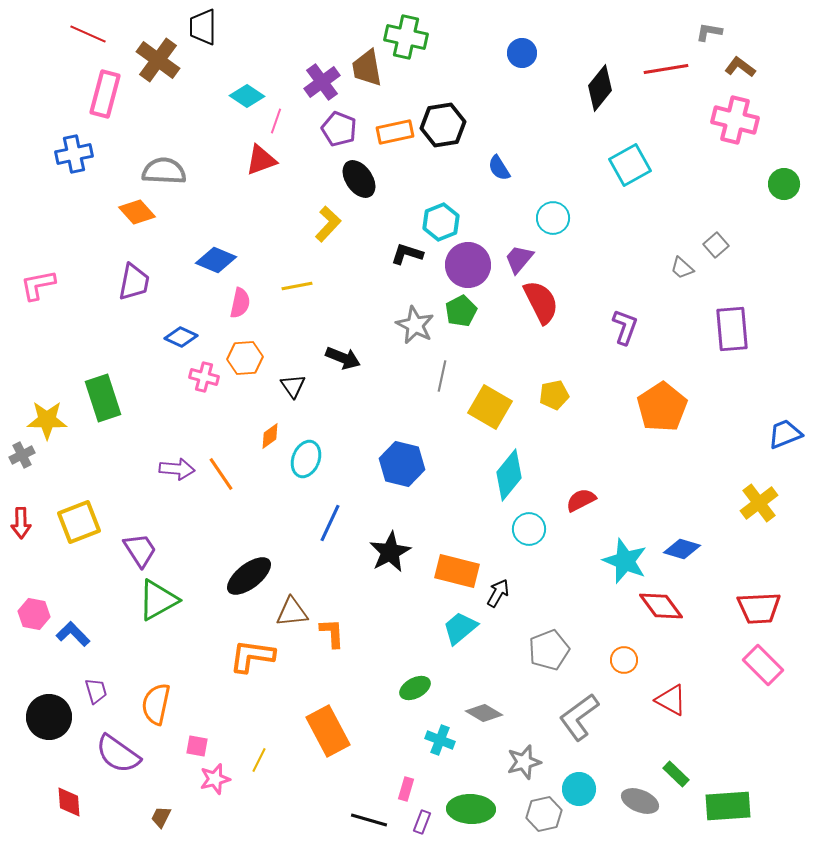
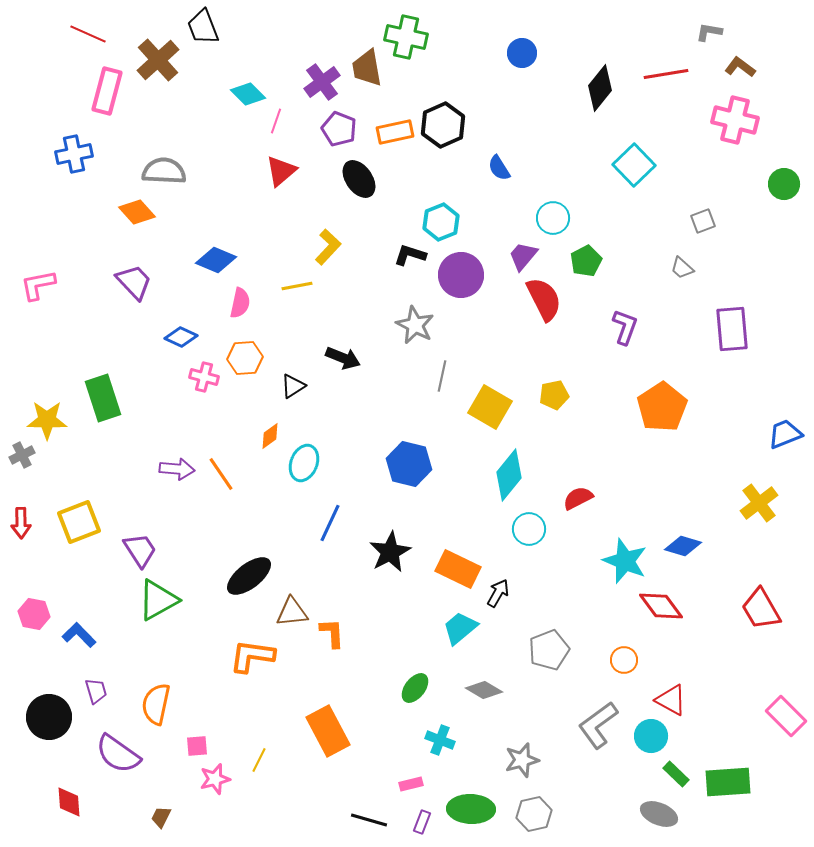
black trapezoid at (203, 27): rotated 21 degrees counterclockwise
brown cross at (158, 60): rotated 12 degrees clockwise
red line at (666, 69): moved 5 px down
pink rectangle at (105, 94): moved 2 px right, 3 px up
cyan diamond at (247, 96): moved 1 px right, 2 px up; rotated 12 degrees clockwise
black hexagon at (443, 125): rotated 15 degrees counterclockwise
red triangle at (261, 160): moved 20 px right, 11 px down; rotated 20 degrees counterclockwise
cyan square at (630, 165): moved 4 px right; rotated 15 degrees counterclockwise
yellow L-shape at (328, 224): moved 23 px down
gray square at (716, 245): moved 13 px left, 24 px up; rotated 20 degrees clockwise
black L-shape at (407, 254): moved 3 px right, 1 px down
purple trapezoid at (519, 259): moved 4 px right, 3 px up
purple circle at (468, 265): moved 7 px left, 10 px down
purple trapezoid at (134, 282): rotated 54 degrees counterclockwise
red semicircle at (541, 302): moved 3 px right, 3 px up
green pentagon at (461, 311): moved 125 px right, 50 px up
black triangle at (293, 386): rotated 32 degrees clockwise
cyan ellipse at (306, 459): moved 2 px left, 4 px down
blue hexagon at (402, 464): moved 7 px right
red semicircle at (581, 500): moved 3 px left, 2 px up
blue diamond at (682, 549): moved 1 px right, 3 px up
orange rectangle at (457, 571): moved 1 px right, 2 px up; rotated 12 degrees clockwise
red trapezoid at (759, 608): moved 2 px right, 1 px down; rotated 63 degrees clockwise
blue L-shape at (73, 634): moved 6 px right, 1 px down
pink rectangle at (763, 665): moved 23 px right, 51 px down
green ellipse at (415, 688): rotated 24 degrees counterclockwise
gray diamond at (484, 713): moved 23 px up
gray L-shape at (579, 717): moved 19 px right, 8 px down
pink square at (197, 746): rotated 15 degrees counterclockwise
gray star at (524, 762): moved 2 px left, 2 px up
pink rectangle at (406, 789): moved 5 px right, 5 px up; rotated 60 degrees clockwise
cyan circle at (579, 789): moved 72 px right, 53 px up
gray ellipse at (640, 801): moved 19 px right, 13 px down
green rectangle at (728, 806): moved 24 px up
gray hexagon at (544, 814): moved 10 px left
